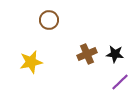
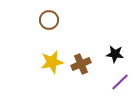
brown cross: moved 6 px left, 10 px down
yellow star: moved 21 px right
